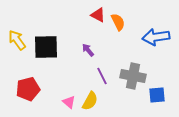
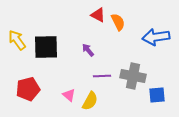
purple line: rotated 66 degrees counterclockwise
pink triangle: moved 7 px up
